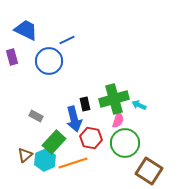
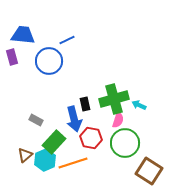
blue trapezoid: moved 3 px left, 5 px down; rotated 20 degrees counterclockwise
gray rectangle: moved 4 px down
